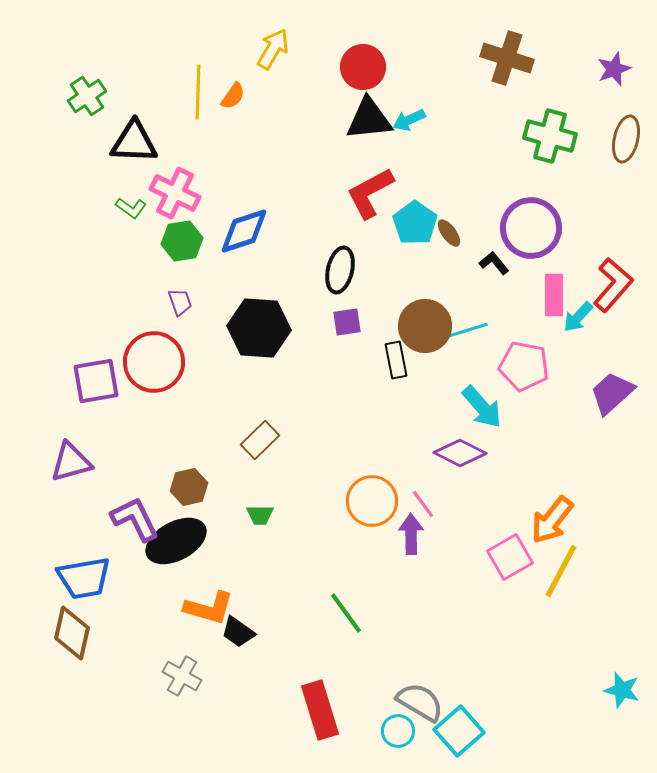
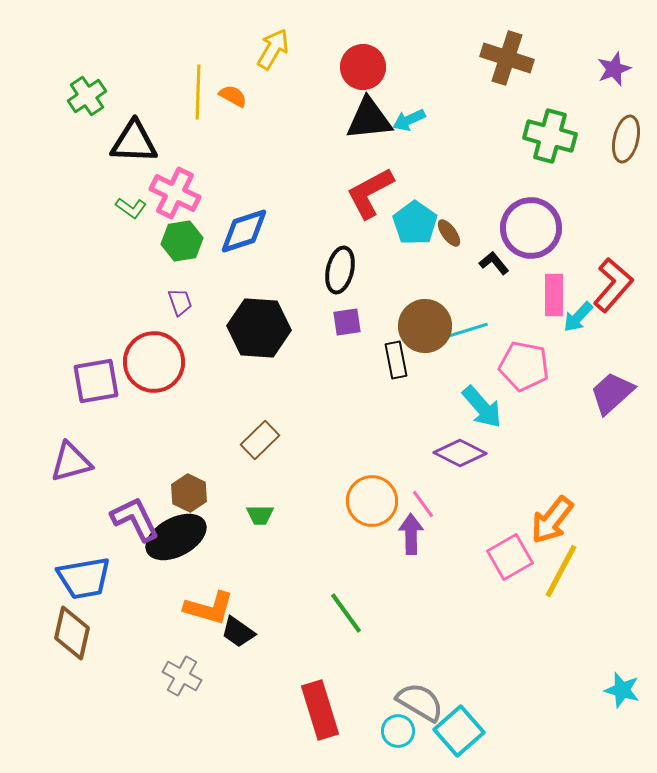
orange semicircle at (233, 96): rotated 96 degrees counterclockwise
brown hexagon at (189, 487): moved 6 px down; rotated 21 degrees counterclockwise
black ellipse at (176, 541): moved 4 px up
